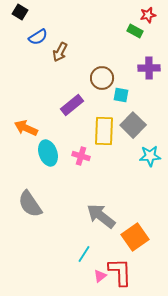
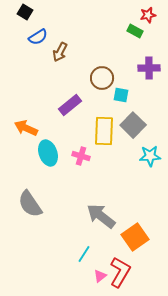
black square: moved 5 px right
purple rectangle: moved 2 px left
red L-shape: rotated 32 degrees clockwise
